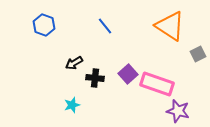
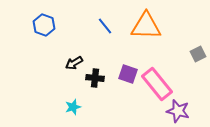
orange triangle: moved 24 px left; rotated 32 degrees counterclockwise
purple square: rotated 30 degrees counterclockwise
pink rectangle: rotated 32 degrees clockwise
cyan star: moved 1 px right, 2 px down
